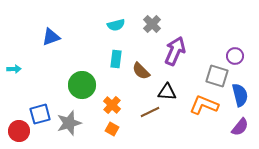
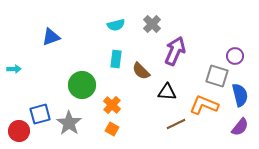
brown line: moved 26 px right, 12 px down
gray star: rotated 20 degrees counterclockwise
